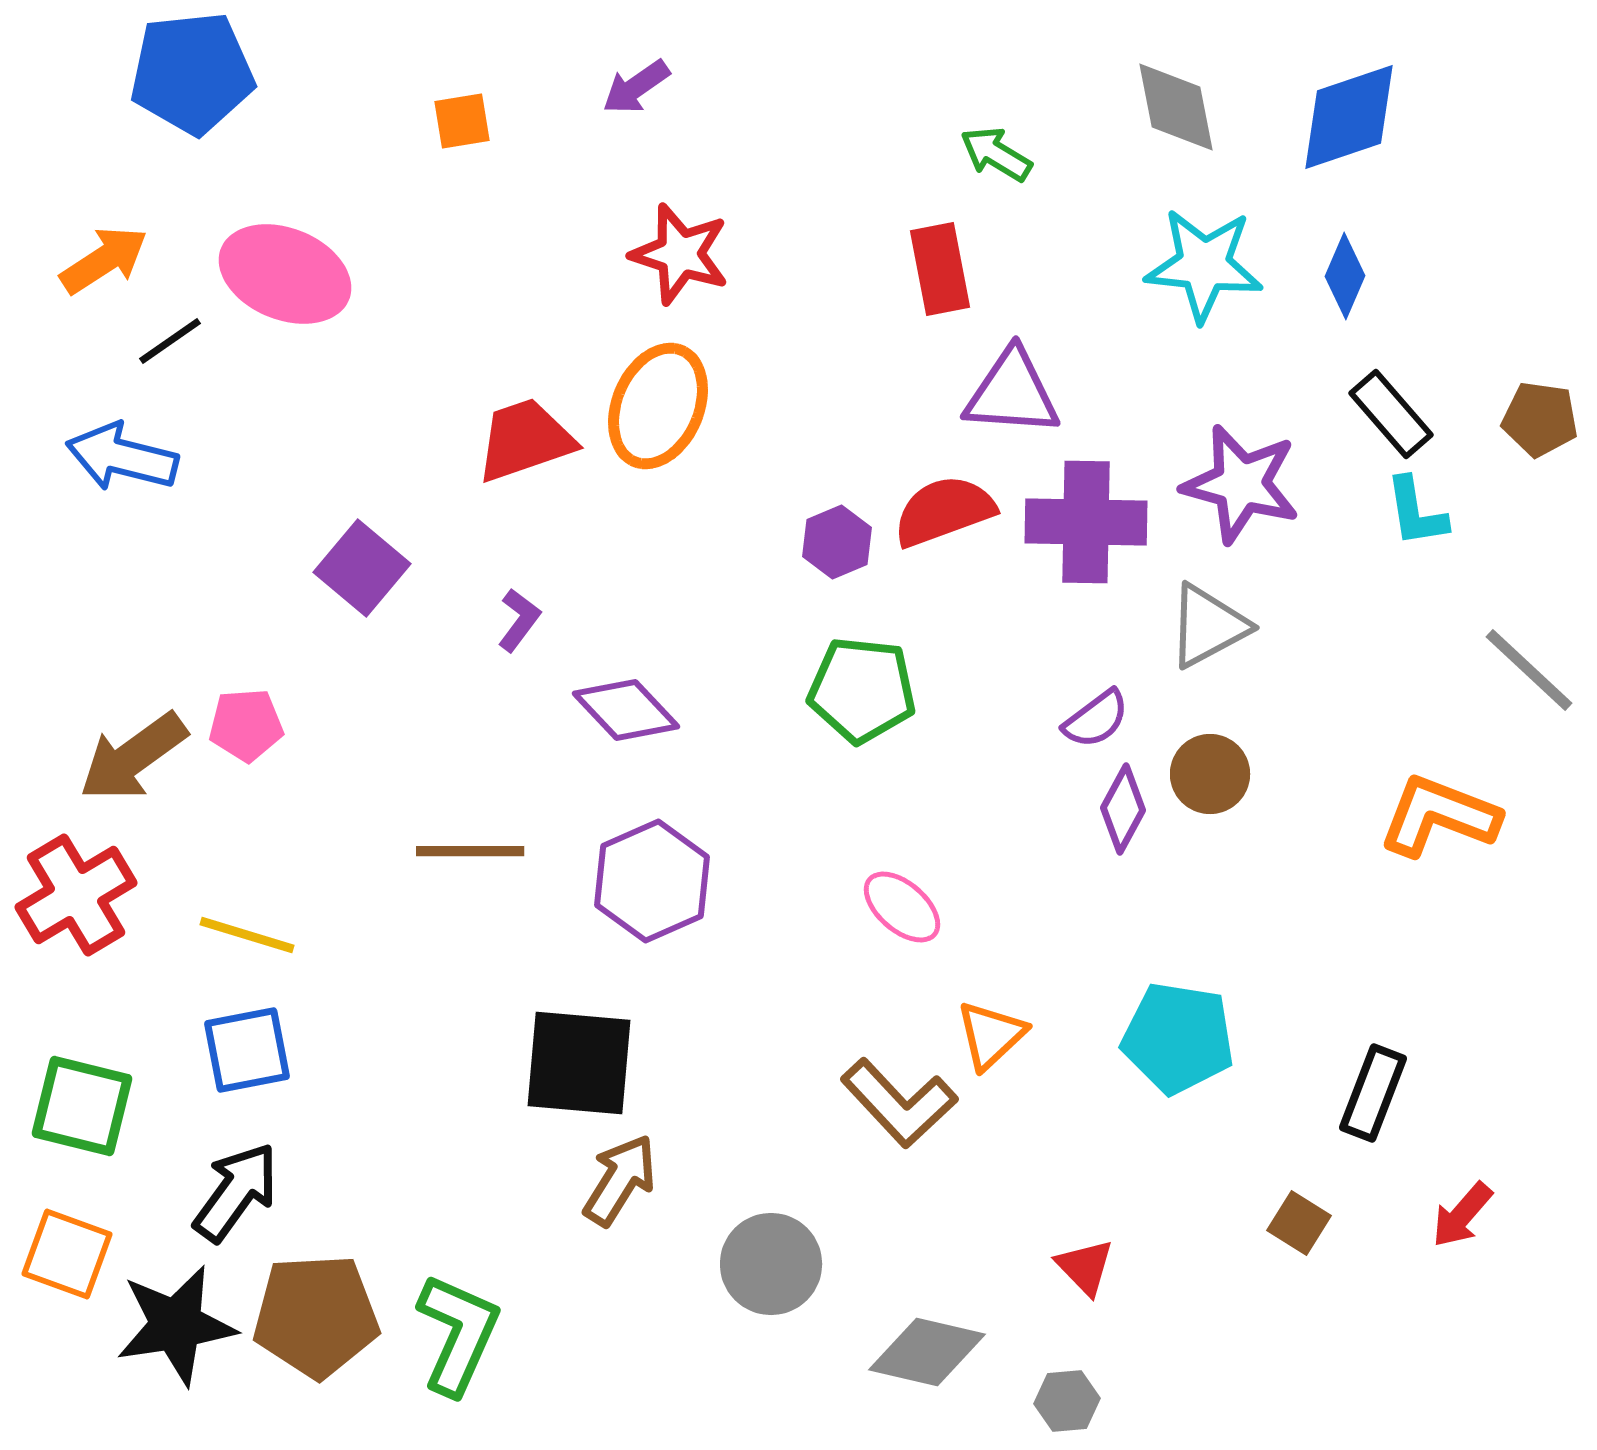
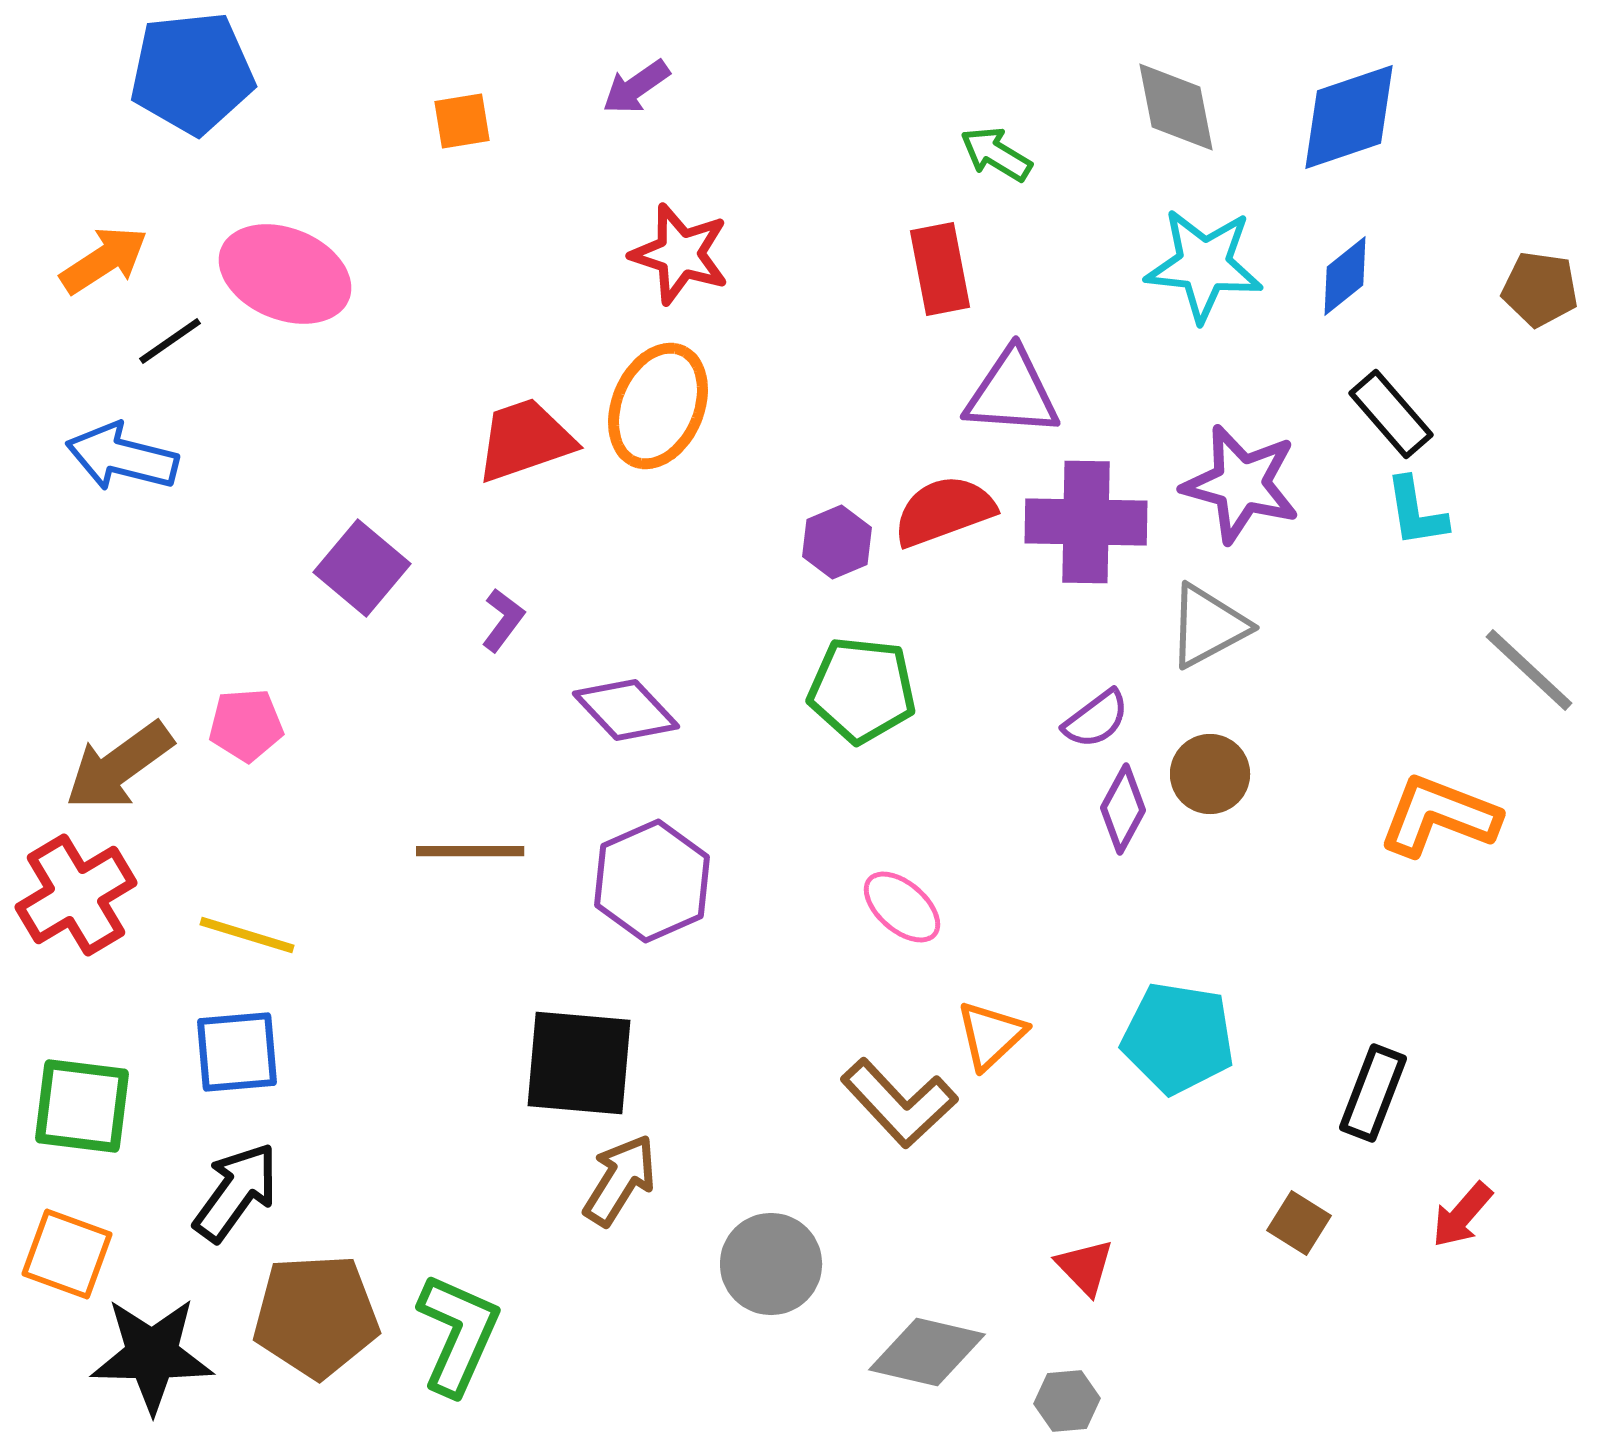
blue diamond at (1345, 276): rotated 28 degrees clockwise
brown pentagon at (1540, 419): moved 130 px up
purple L-shape at (519, 620): moved 16 px left
brown arrow at (133, 757): moved 14 px left, 9 px down
blue square at (247, 1050): moved 10 px left, 2 px down; rotated 6 degrees clockwise
green square at (82, 1106): rotated 7 degrees counterclockwise
black star at (176, 1325): moved 24 px left, 30 px down; rotated 10 degrees clockwise
